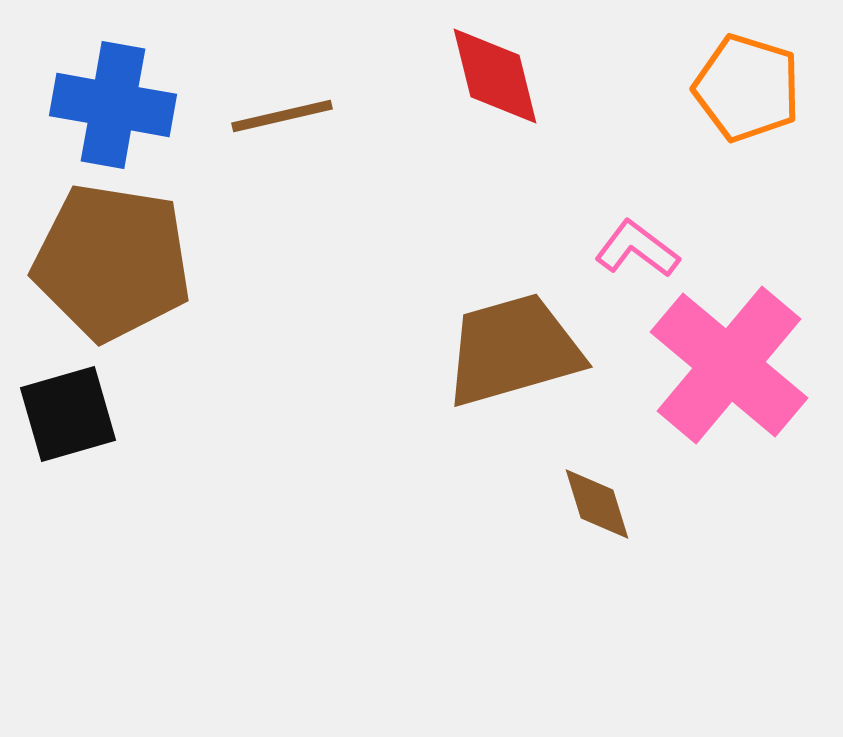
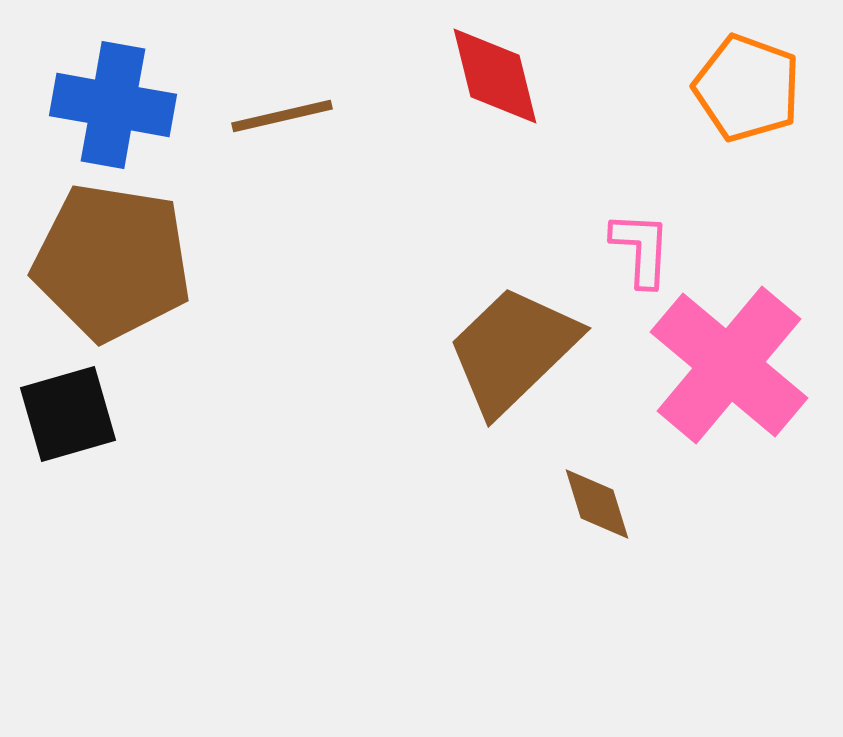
orange pentagon: rotated 3 degrees clockwise
pink L-shape: moved 4 px right; rotated 56 degrees clockwise
brown trapezoid: rotated 28 degrees counterclockwise
